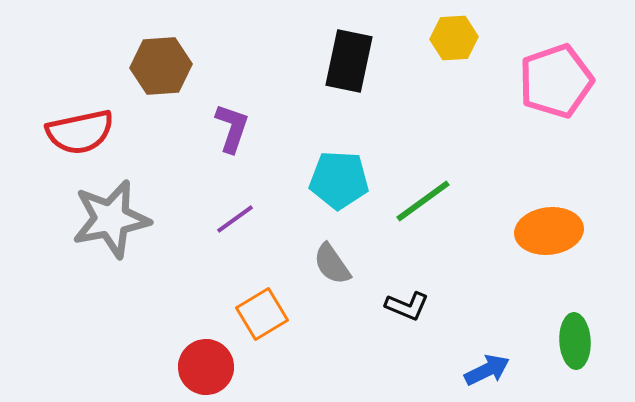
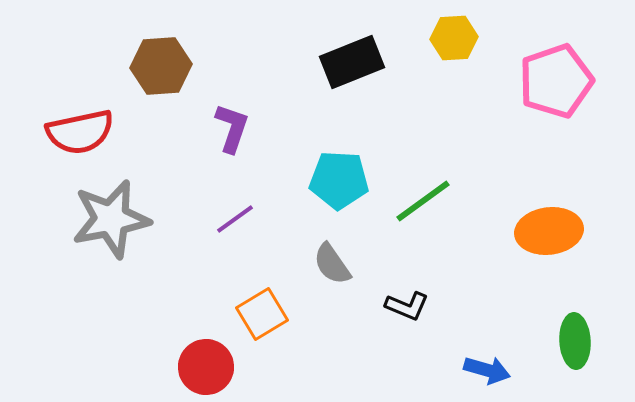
black rectangle: moved 3 px right, 1 px down; rotated 56 degrees clockwise
blue arrow: rotated 42 degrees clockwise
